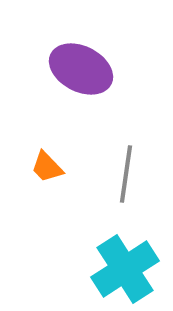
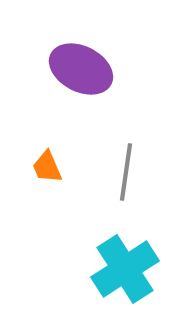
orange trapezoid: rotated 21 degrees clockwise
gray line: moved 2 px up
